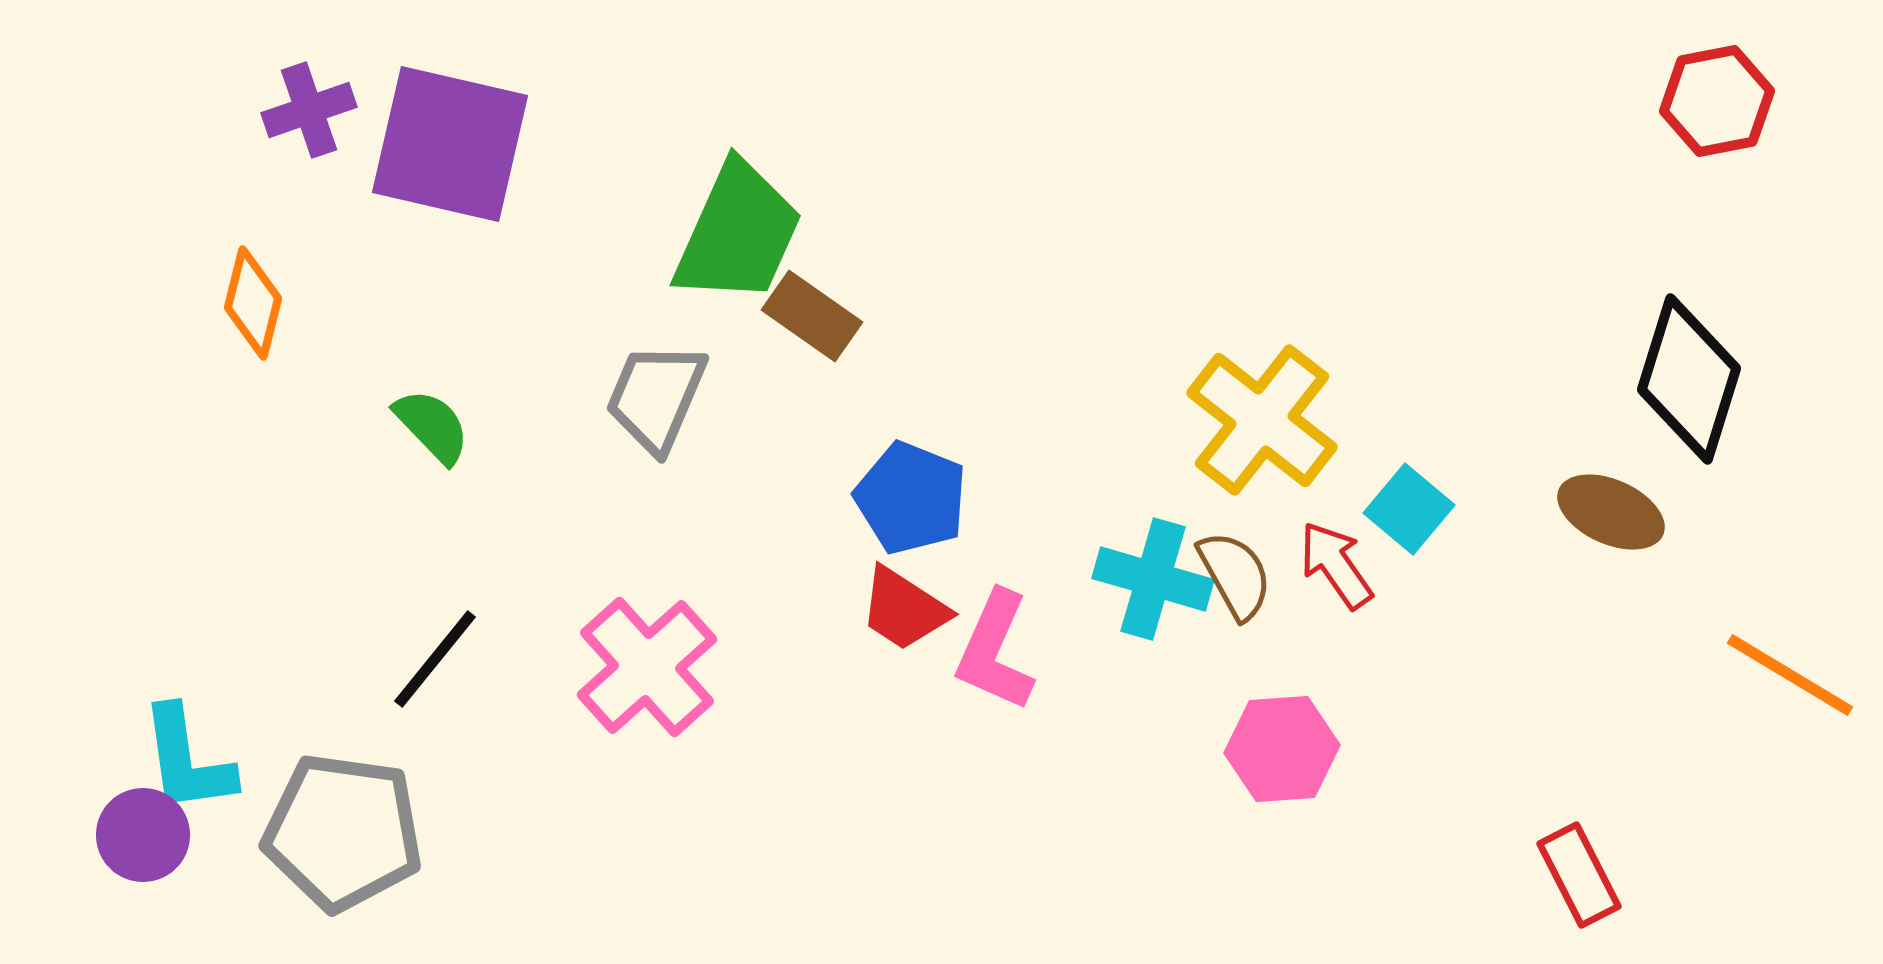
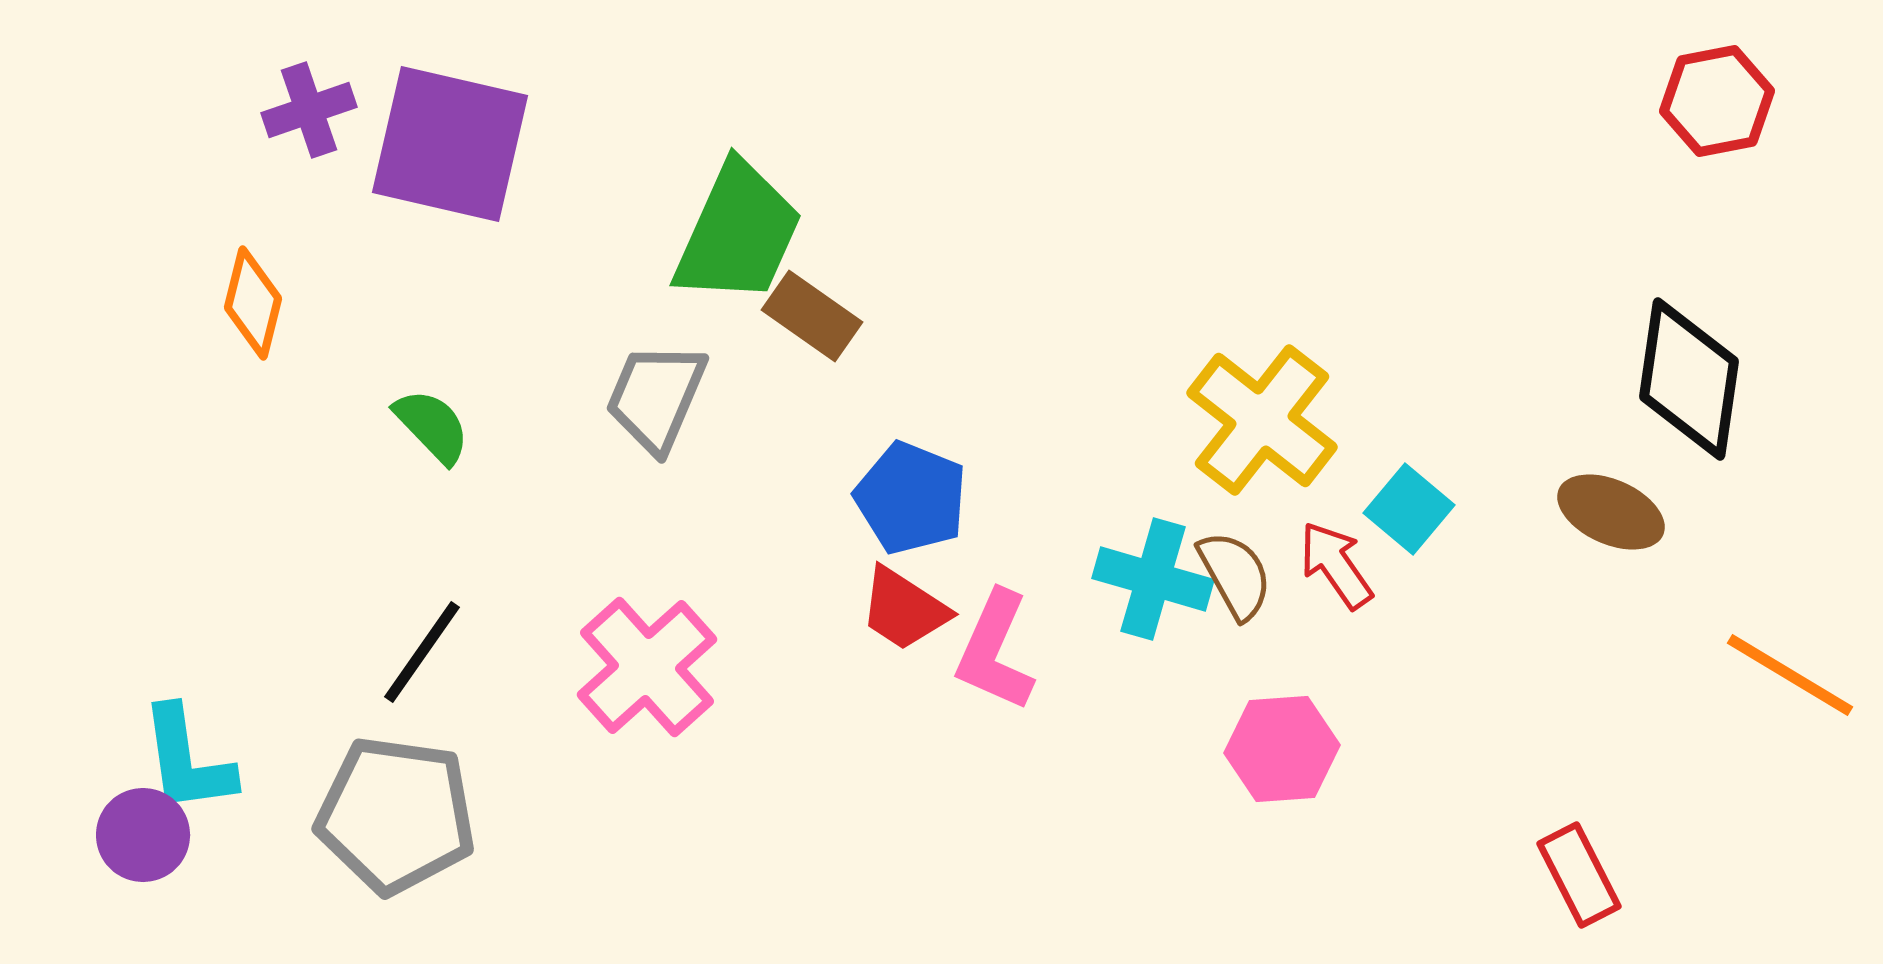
black diamond: rotated 9 degrees counterclockwise
black line: moved 13 px left, 7 px up; rotated 4 degrees counterclockwise
gray pentagon: moved 53 px right, 17 px up
